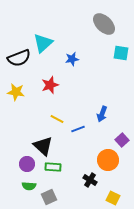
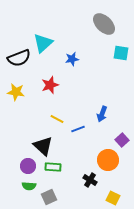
purple circle: moved 1 px right, 2 px down
